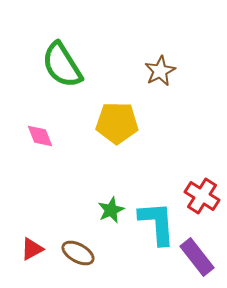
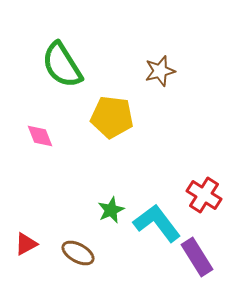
brown star: rotated 12 degrees clockwise
yellow pentagon: moved 5 px left, 6 px up; rotated 6 degrees clockwise
red cross: moved 2 px right, 1 px up
cyan L-shape: rotated 33 degrees counterclockwise
red triangle: moved 6 px left, 5 px up
purple rectangle: rotated 6 degrees clockwise
